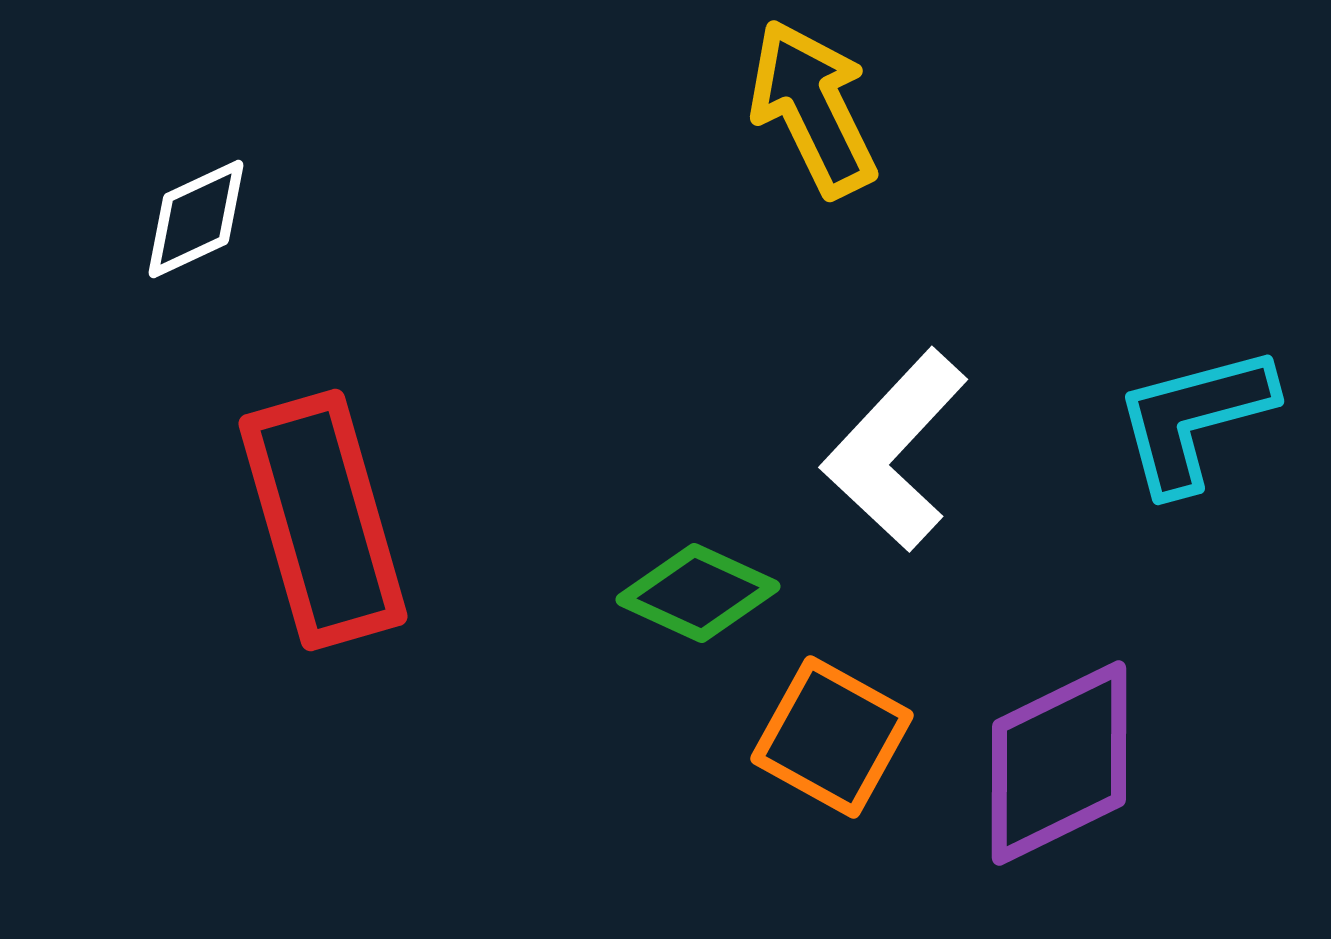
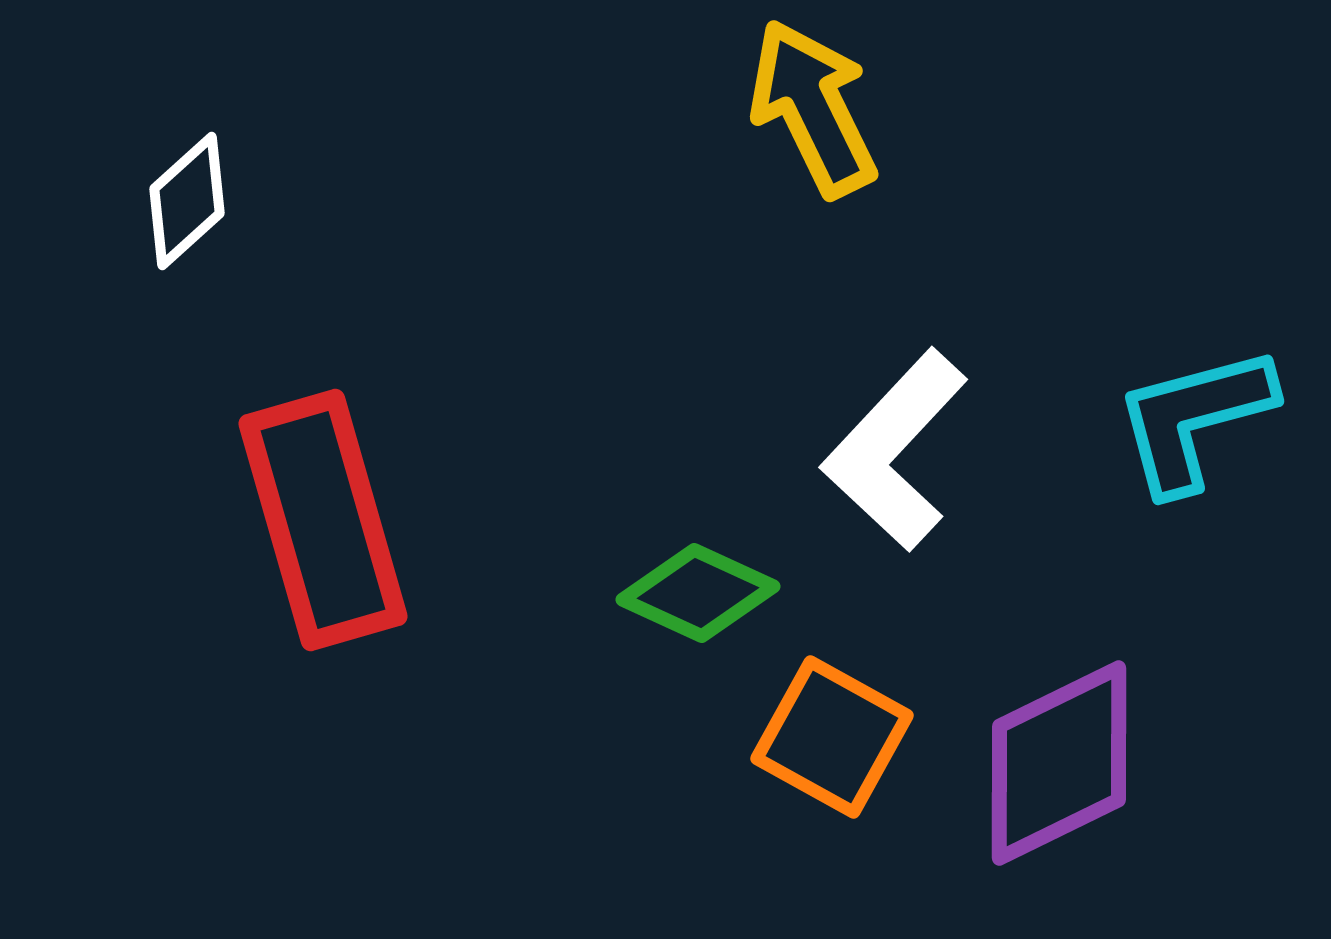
white diamond: moved 9 px left, 18 px up; rotated 17 degrees counterclockwise
